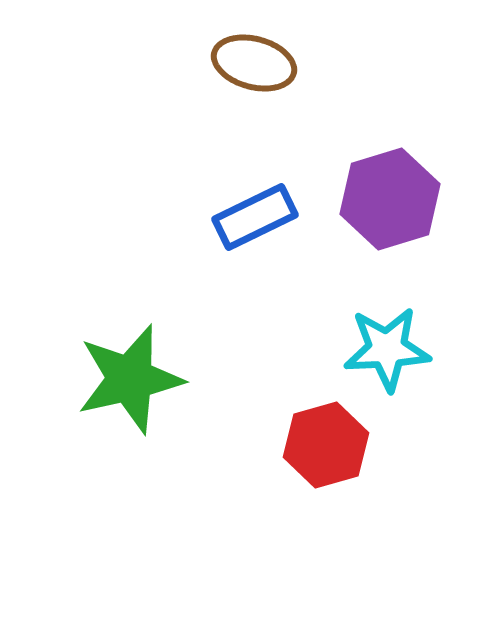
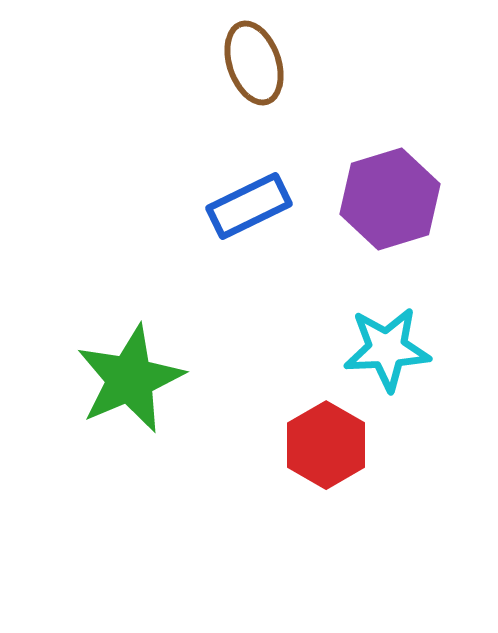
brown ellipse: rotated 56 degrees clockwise
blue rectangle: moved 6 px left, 11 px up
green star: rotated 10 degrees counterclockwise
red hexagon: rotated 14 degrees counterclockwise
